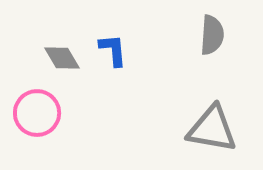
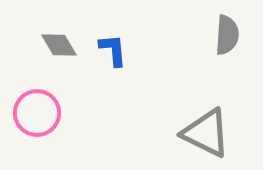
gray semicircle: moved 15 px right
gray diamond: moved 3 px left, 13 px up
gray triangle: moved 6 px left, 4 px down; rotated 16 degrees clockwise
